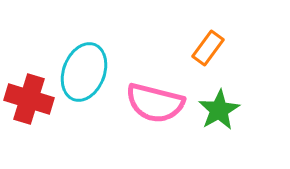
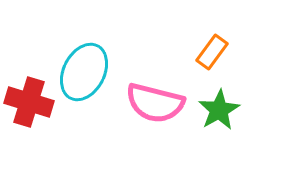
orange rectangle: moved 4 px right, 4 px down
cyan ellipse: rotated 6 degrees clockwise
red cross: moved 3 px down
